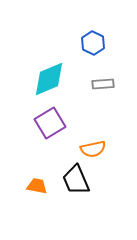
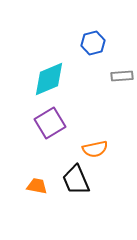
blue hexagon: rotated 20 degrees clockwise
gray rectangle: moved 19 px right, 8 px up
orange semicircle: moved 2 px right
